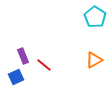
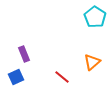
purple rectangle: moved 1 px right, 2 px up
orange triangle: moved 2 px left, 2 px down; rotated 12 degrees counterclockwise
red line: moved 18 px right, 12 px down
